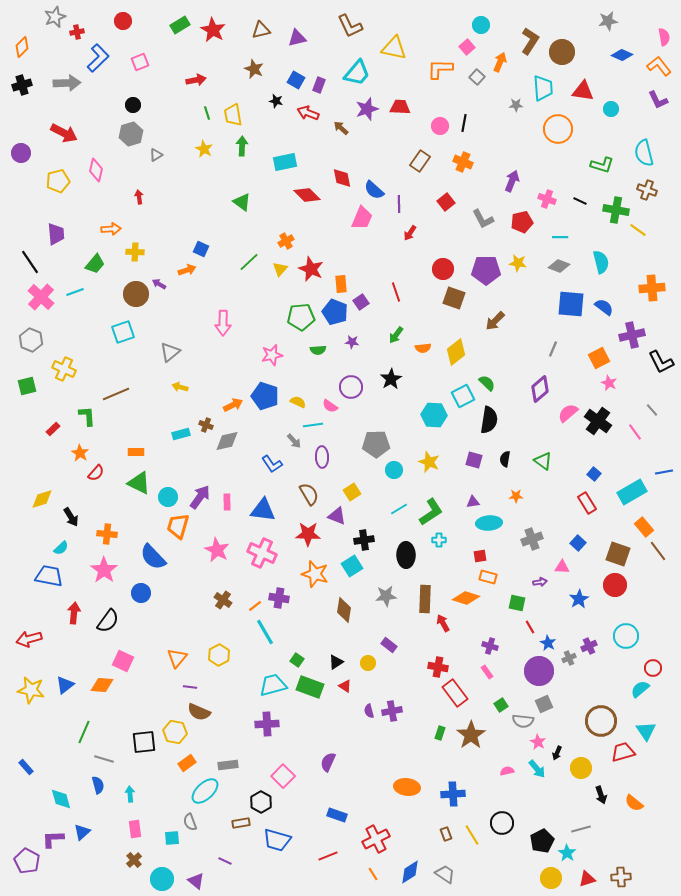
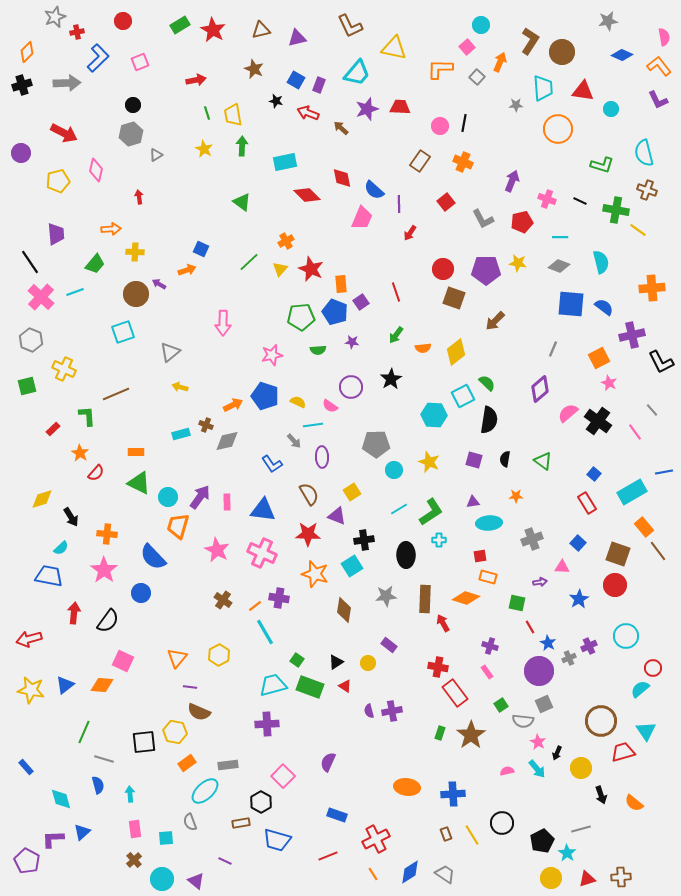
orange diamond at (22, 47): moved 5 px right, 5 px down
cyan square at (172, 838): moved 6 px left
